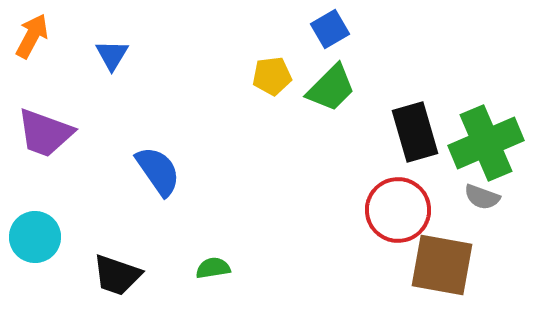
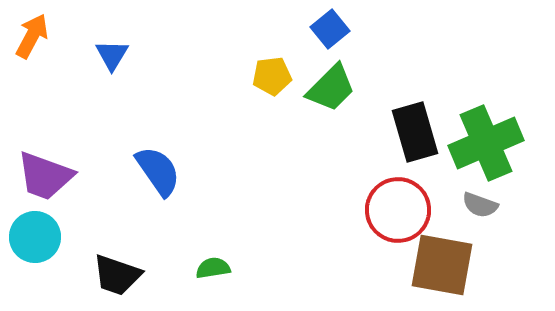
blue square: rotated 9 degrees counterclockwise
purple trapezoid: moved 43 px down
gray semicircle: moved 2 px left, 8 px down
